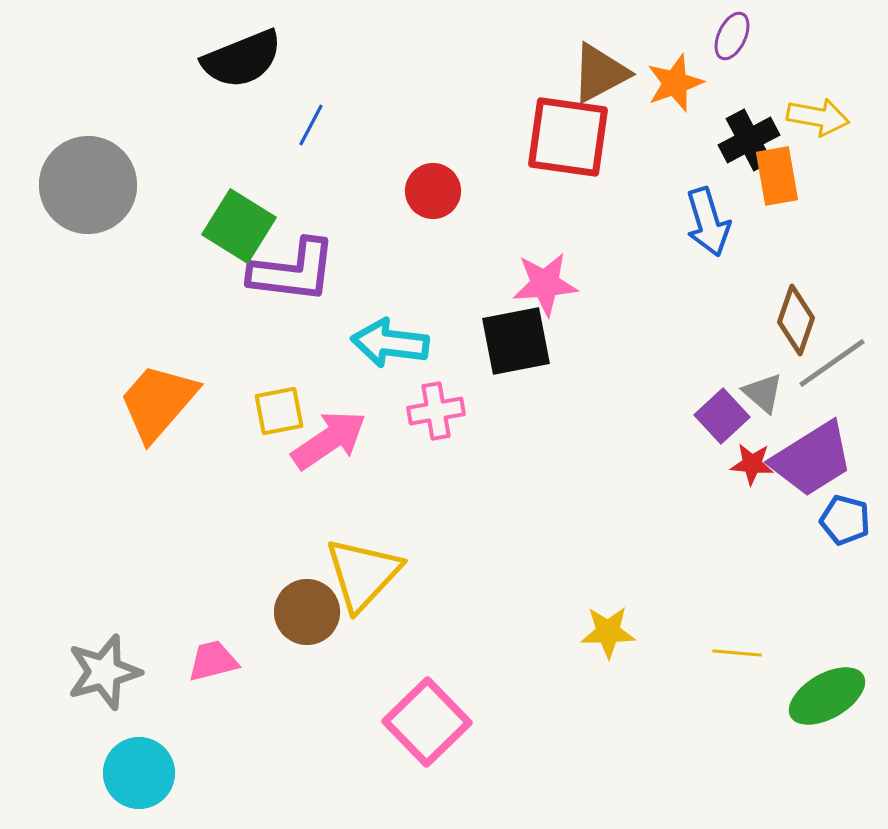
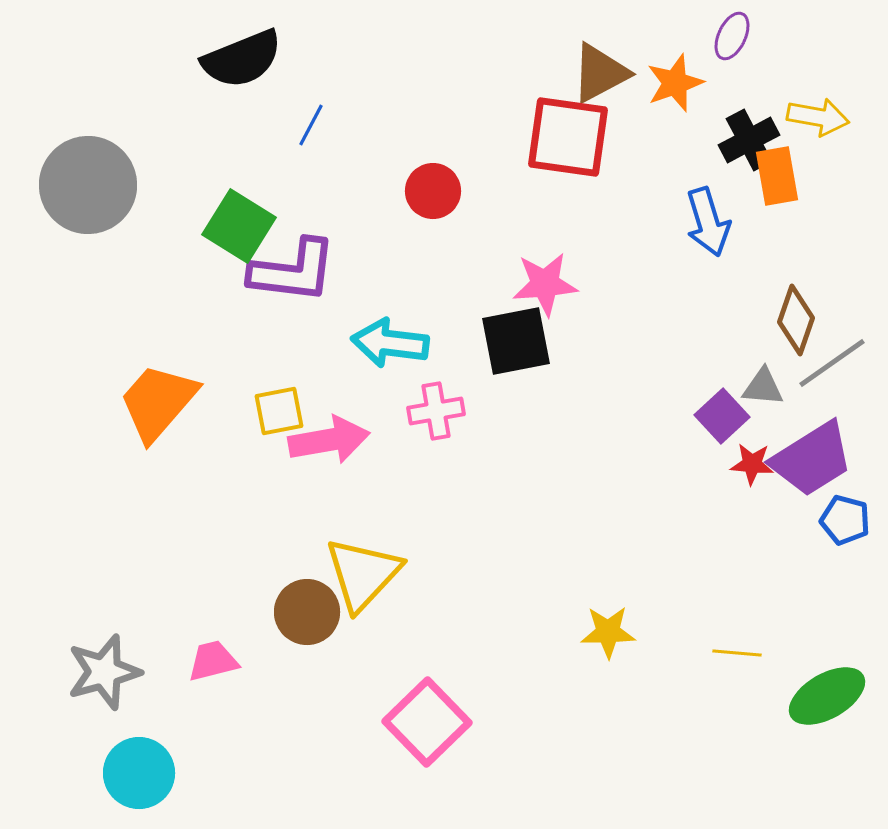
gray triangle: moved 6 px up; rotated 36 degrees counterclockwise
pink arrow: rotated 24 degrees clockwise
